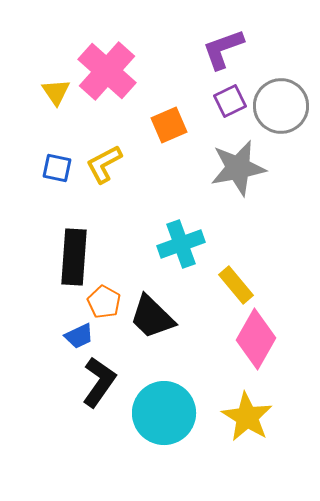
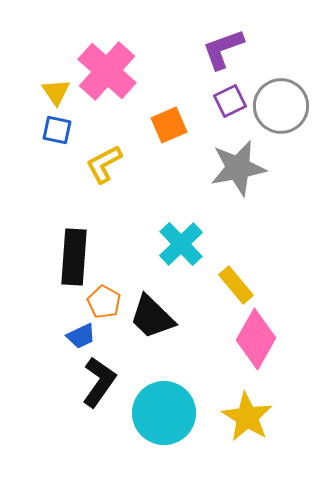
blue square: moved 38 px up
cyan cross: rotated 24 degrees counterclockwise
blue trapezoid: moved 2 px right
